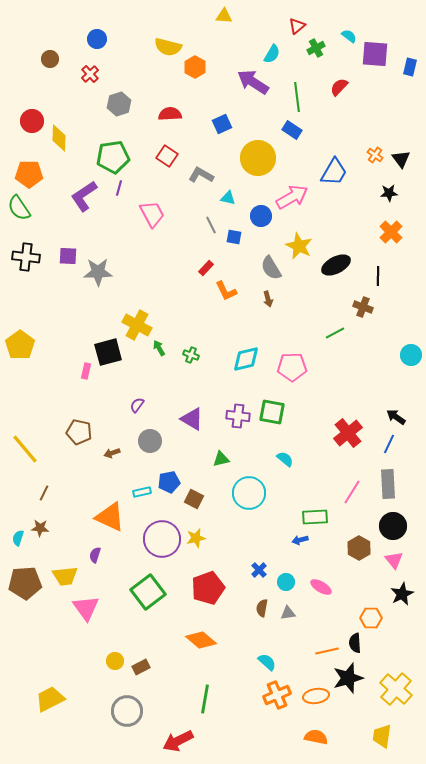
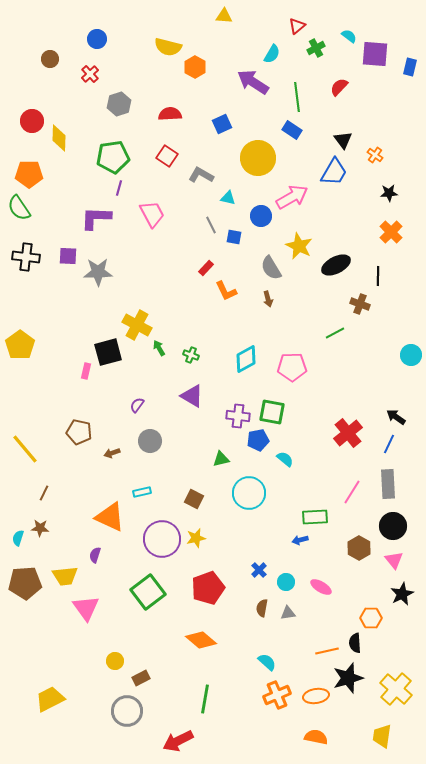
black triangle at (401, 159): moved 58 px left, 19 px up
purple L-shape at (84, 196): moved 12 px right, 22 px down; rotated 36 degrees clockwise
brown cross at (363, 307): moved 3 px left, 3 px up
cyan diamond at (246, 359): rotated 16 degrees counterclockwise
purple triangle at (192, 419): moved 23 px up
blue pentagon at (169, 482): moved 89 px right, 42 px up
brown rectangle at (141, 667): moved 11 px down
